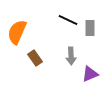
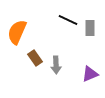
gray arrow: moved 15 px left, 9 px down
